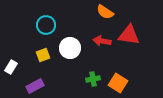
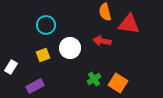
orange semicircle: rotated 42 degrees clockwise
red triangle: moved 11 px up
green cross: moved 1 px right; rotated 24 degrees counterclockwise
